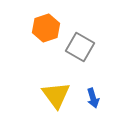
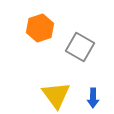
orange hexagon: moved 6 px left
blue arrow: rotated 18 degrees clockwise
